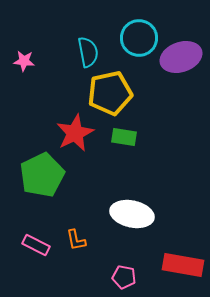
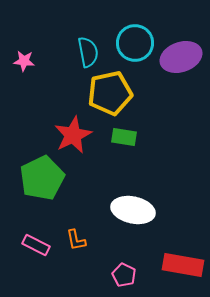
cyan circle: moved 4 px left, 5 px down
red star: moved 2 px left, 2 px down
green pentagon: moved 3 px down
white ellipse: moved 1 px right, 4 px up
pink pentagon: moved 2 px up; rotated 15 degrees clockwise
